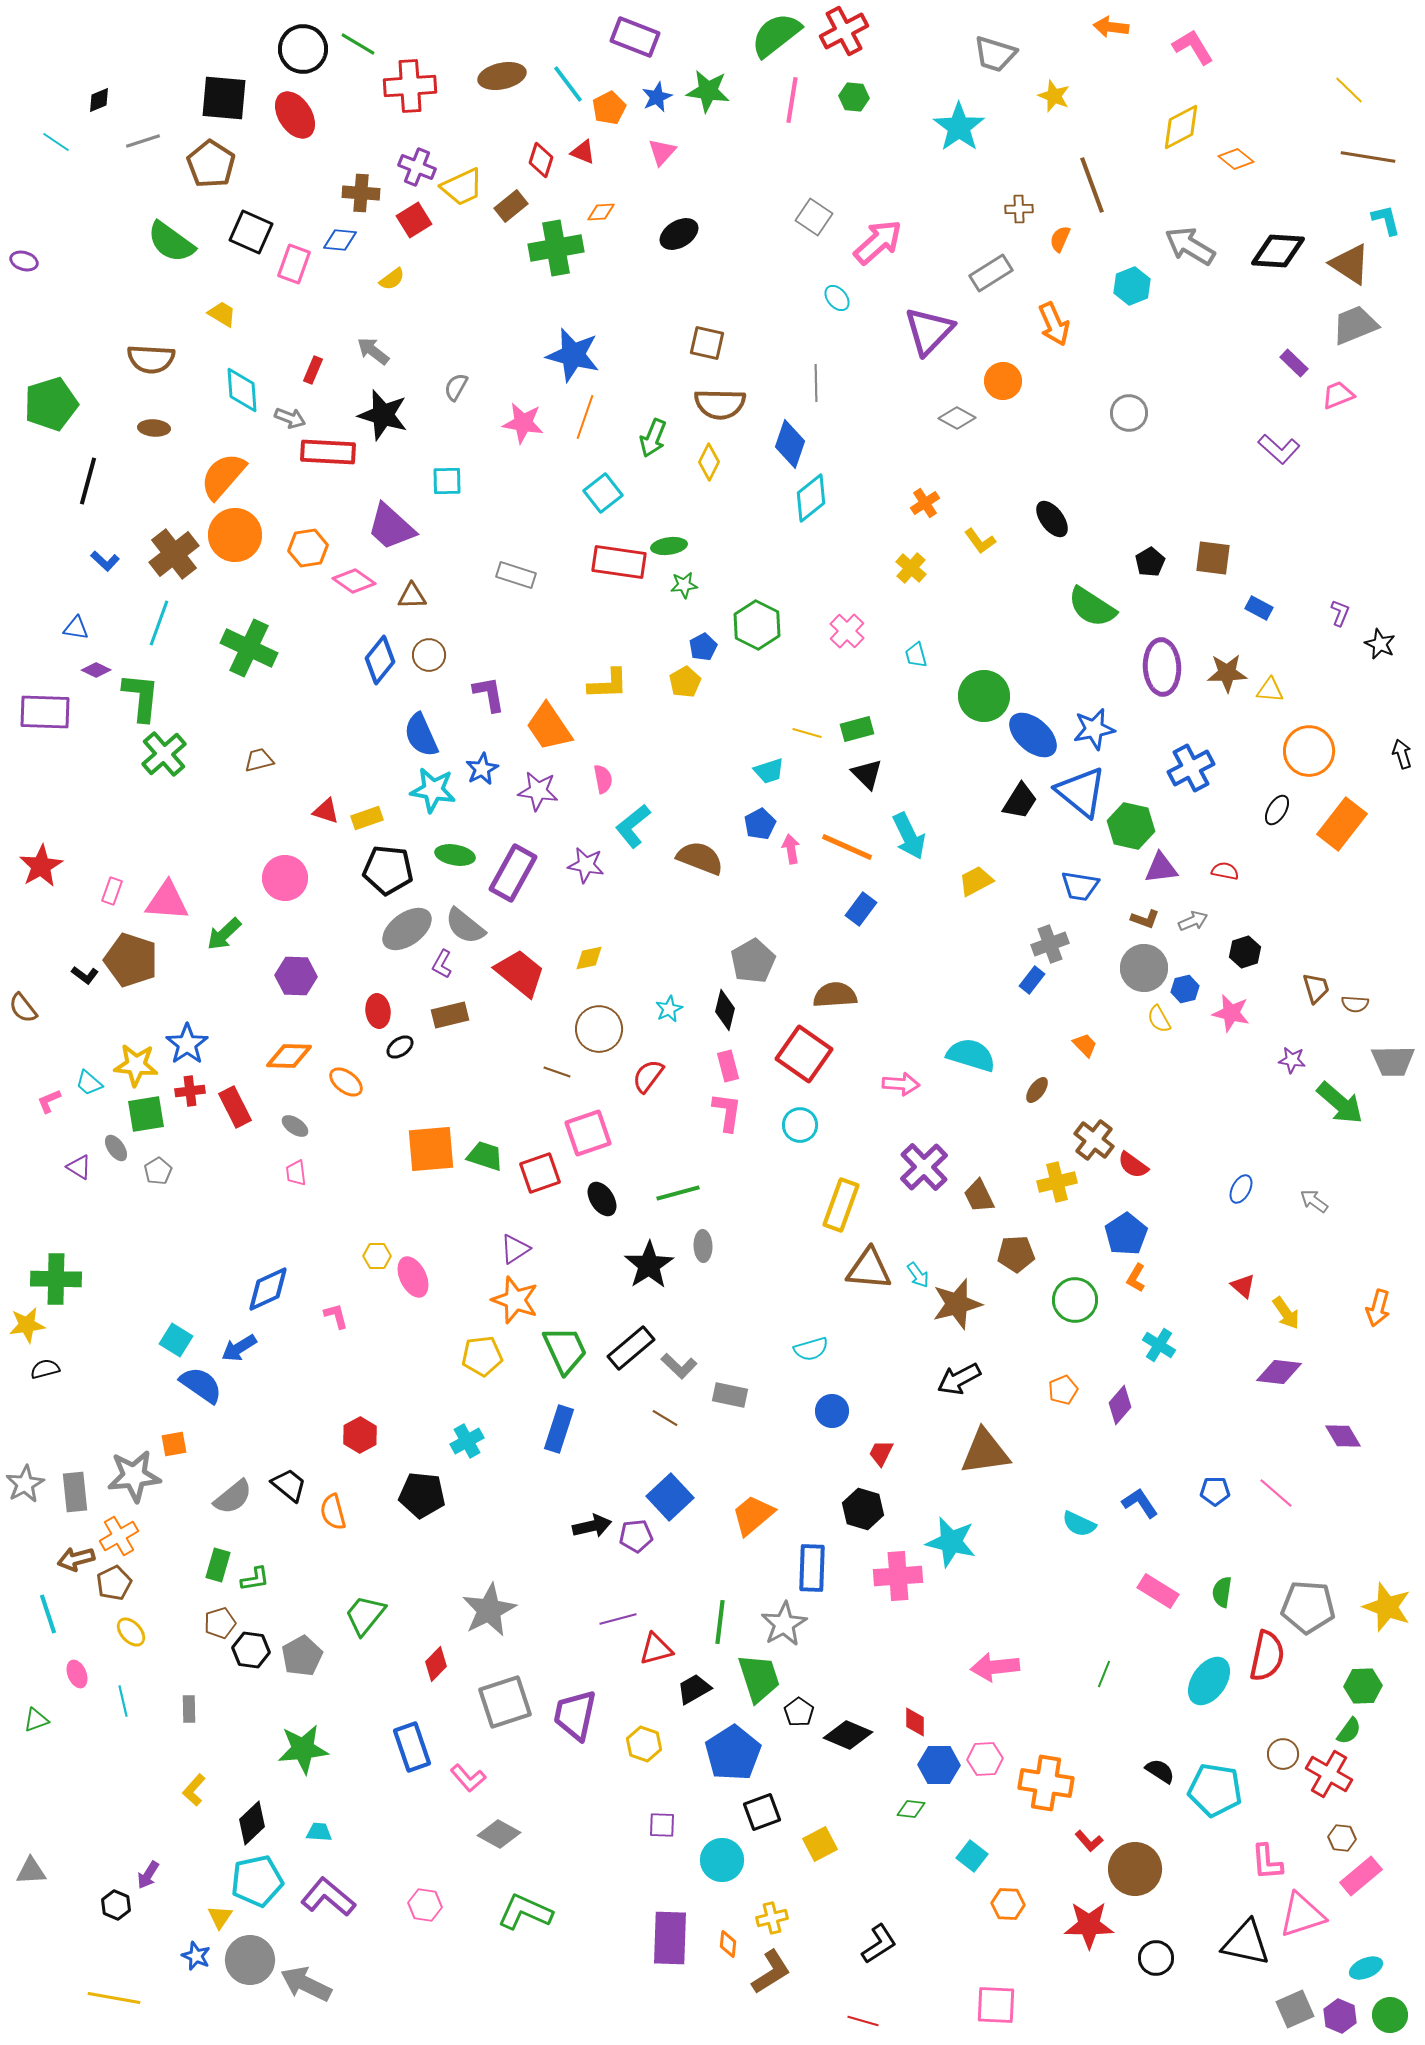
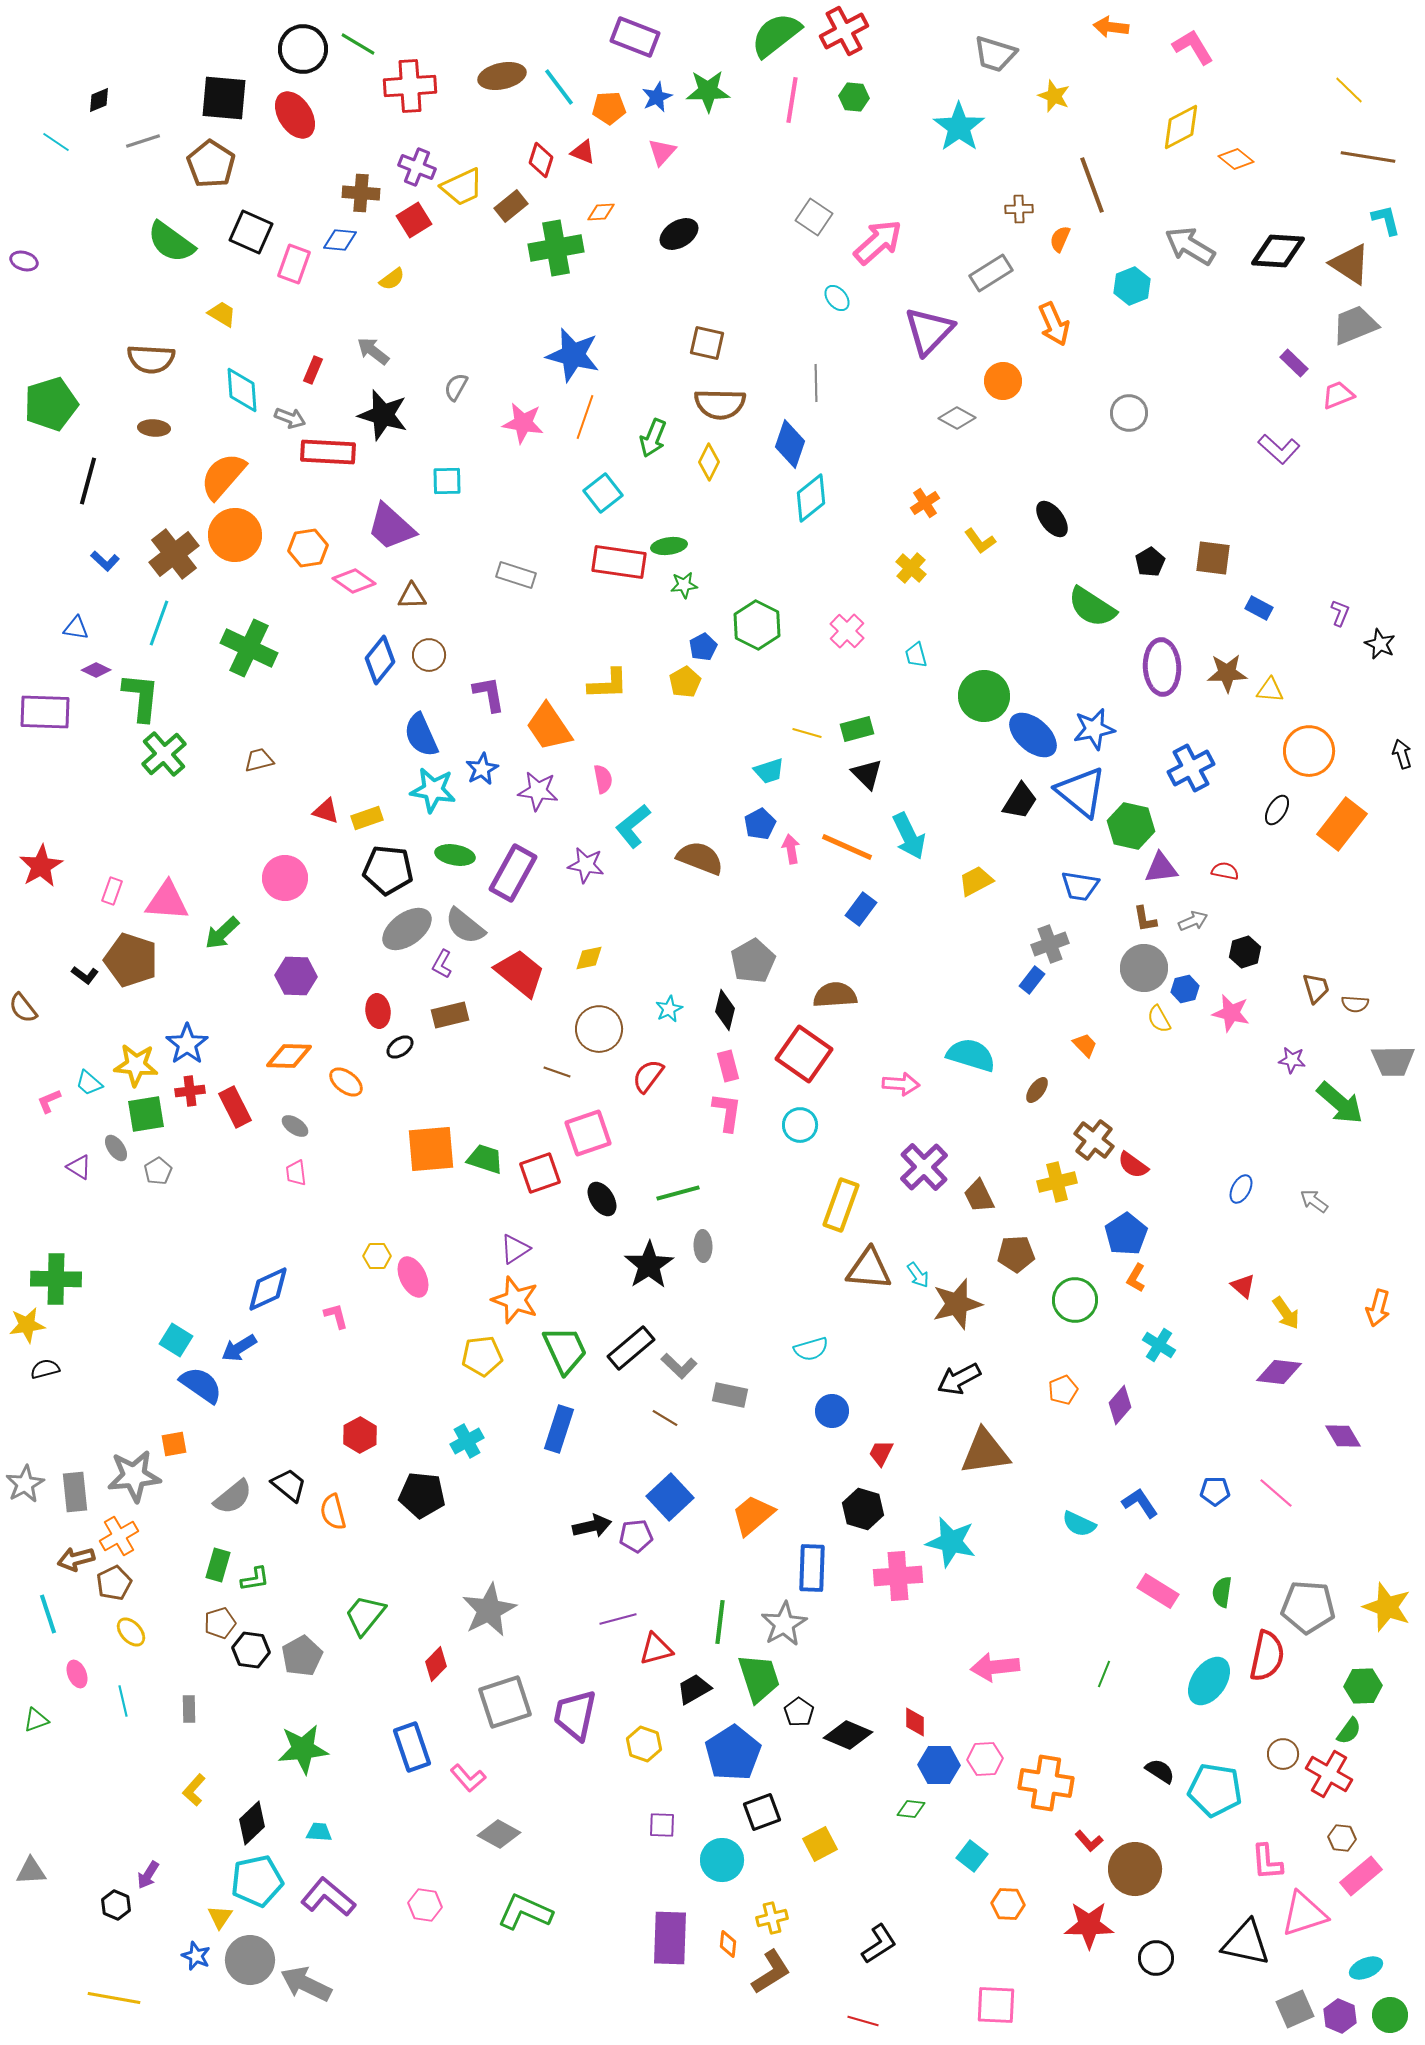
cyan line at (568, 84): moved 9 px left, 3 px down
green star at (708, 91): rotated 9 degrees counterclockwise
orange pentagon at (609, 108): rotated 24 degrees clockwise
brown L-shape at (1145, 919): rotated 60 degrees clockwise
green arrow at (224, 934): moved 2 px left, 1 px up
green trapezoid at (485, 1156): moved 3 px down
pink triangle at (1302, 1915): moved 2 px right, 1 px up
